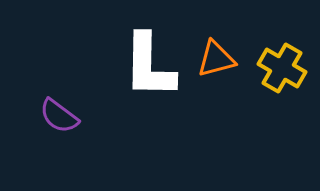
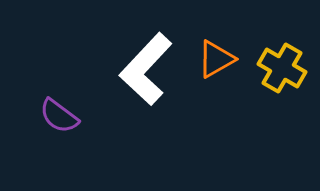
orange triangle: rotated 15 degrees counterclockwise
white L-shape: moved 3 px left, 3 px down; rotated 42 degrees clockwise
